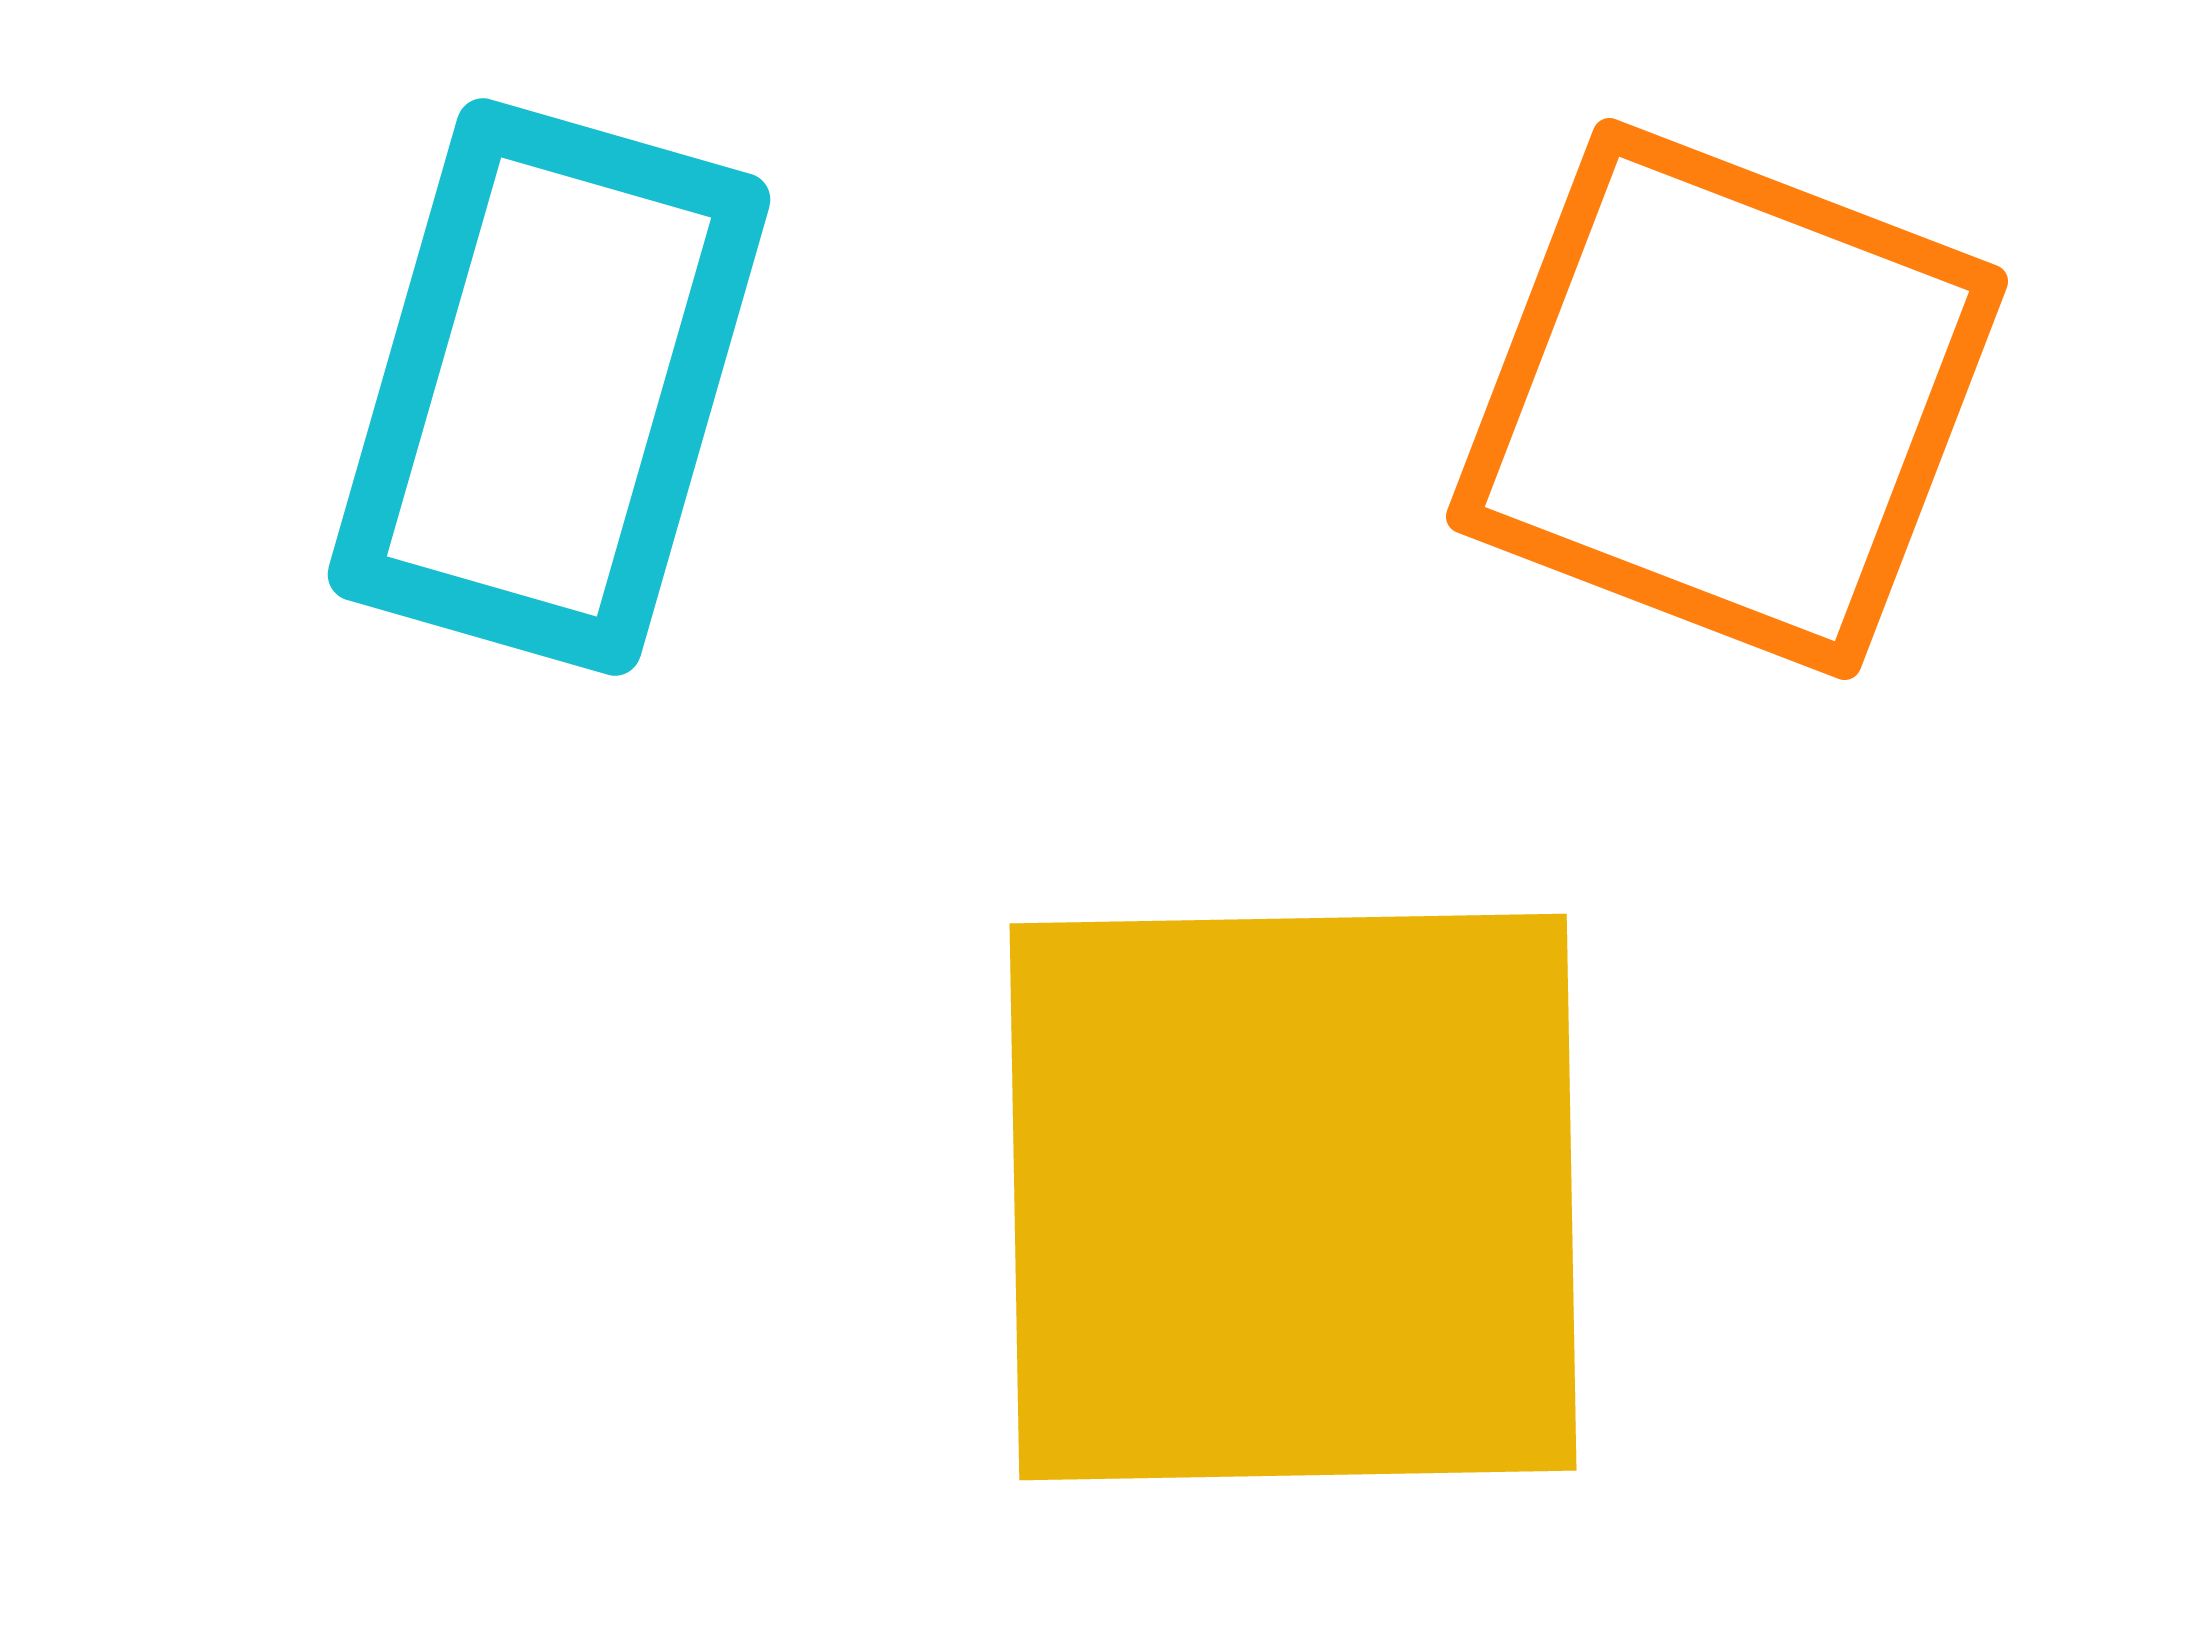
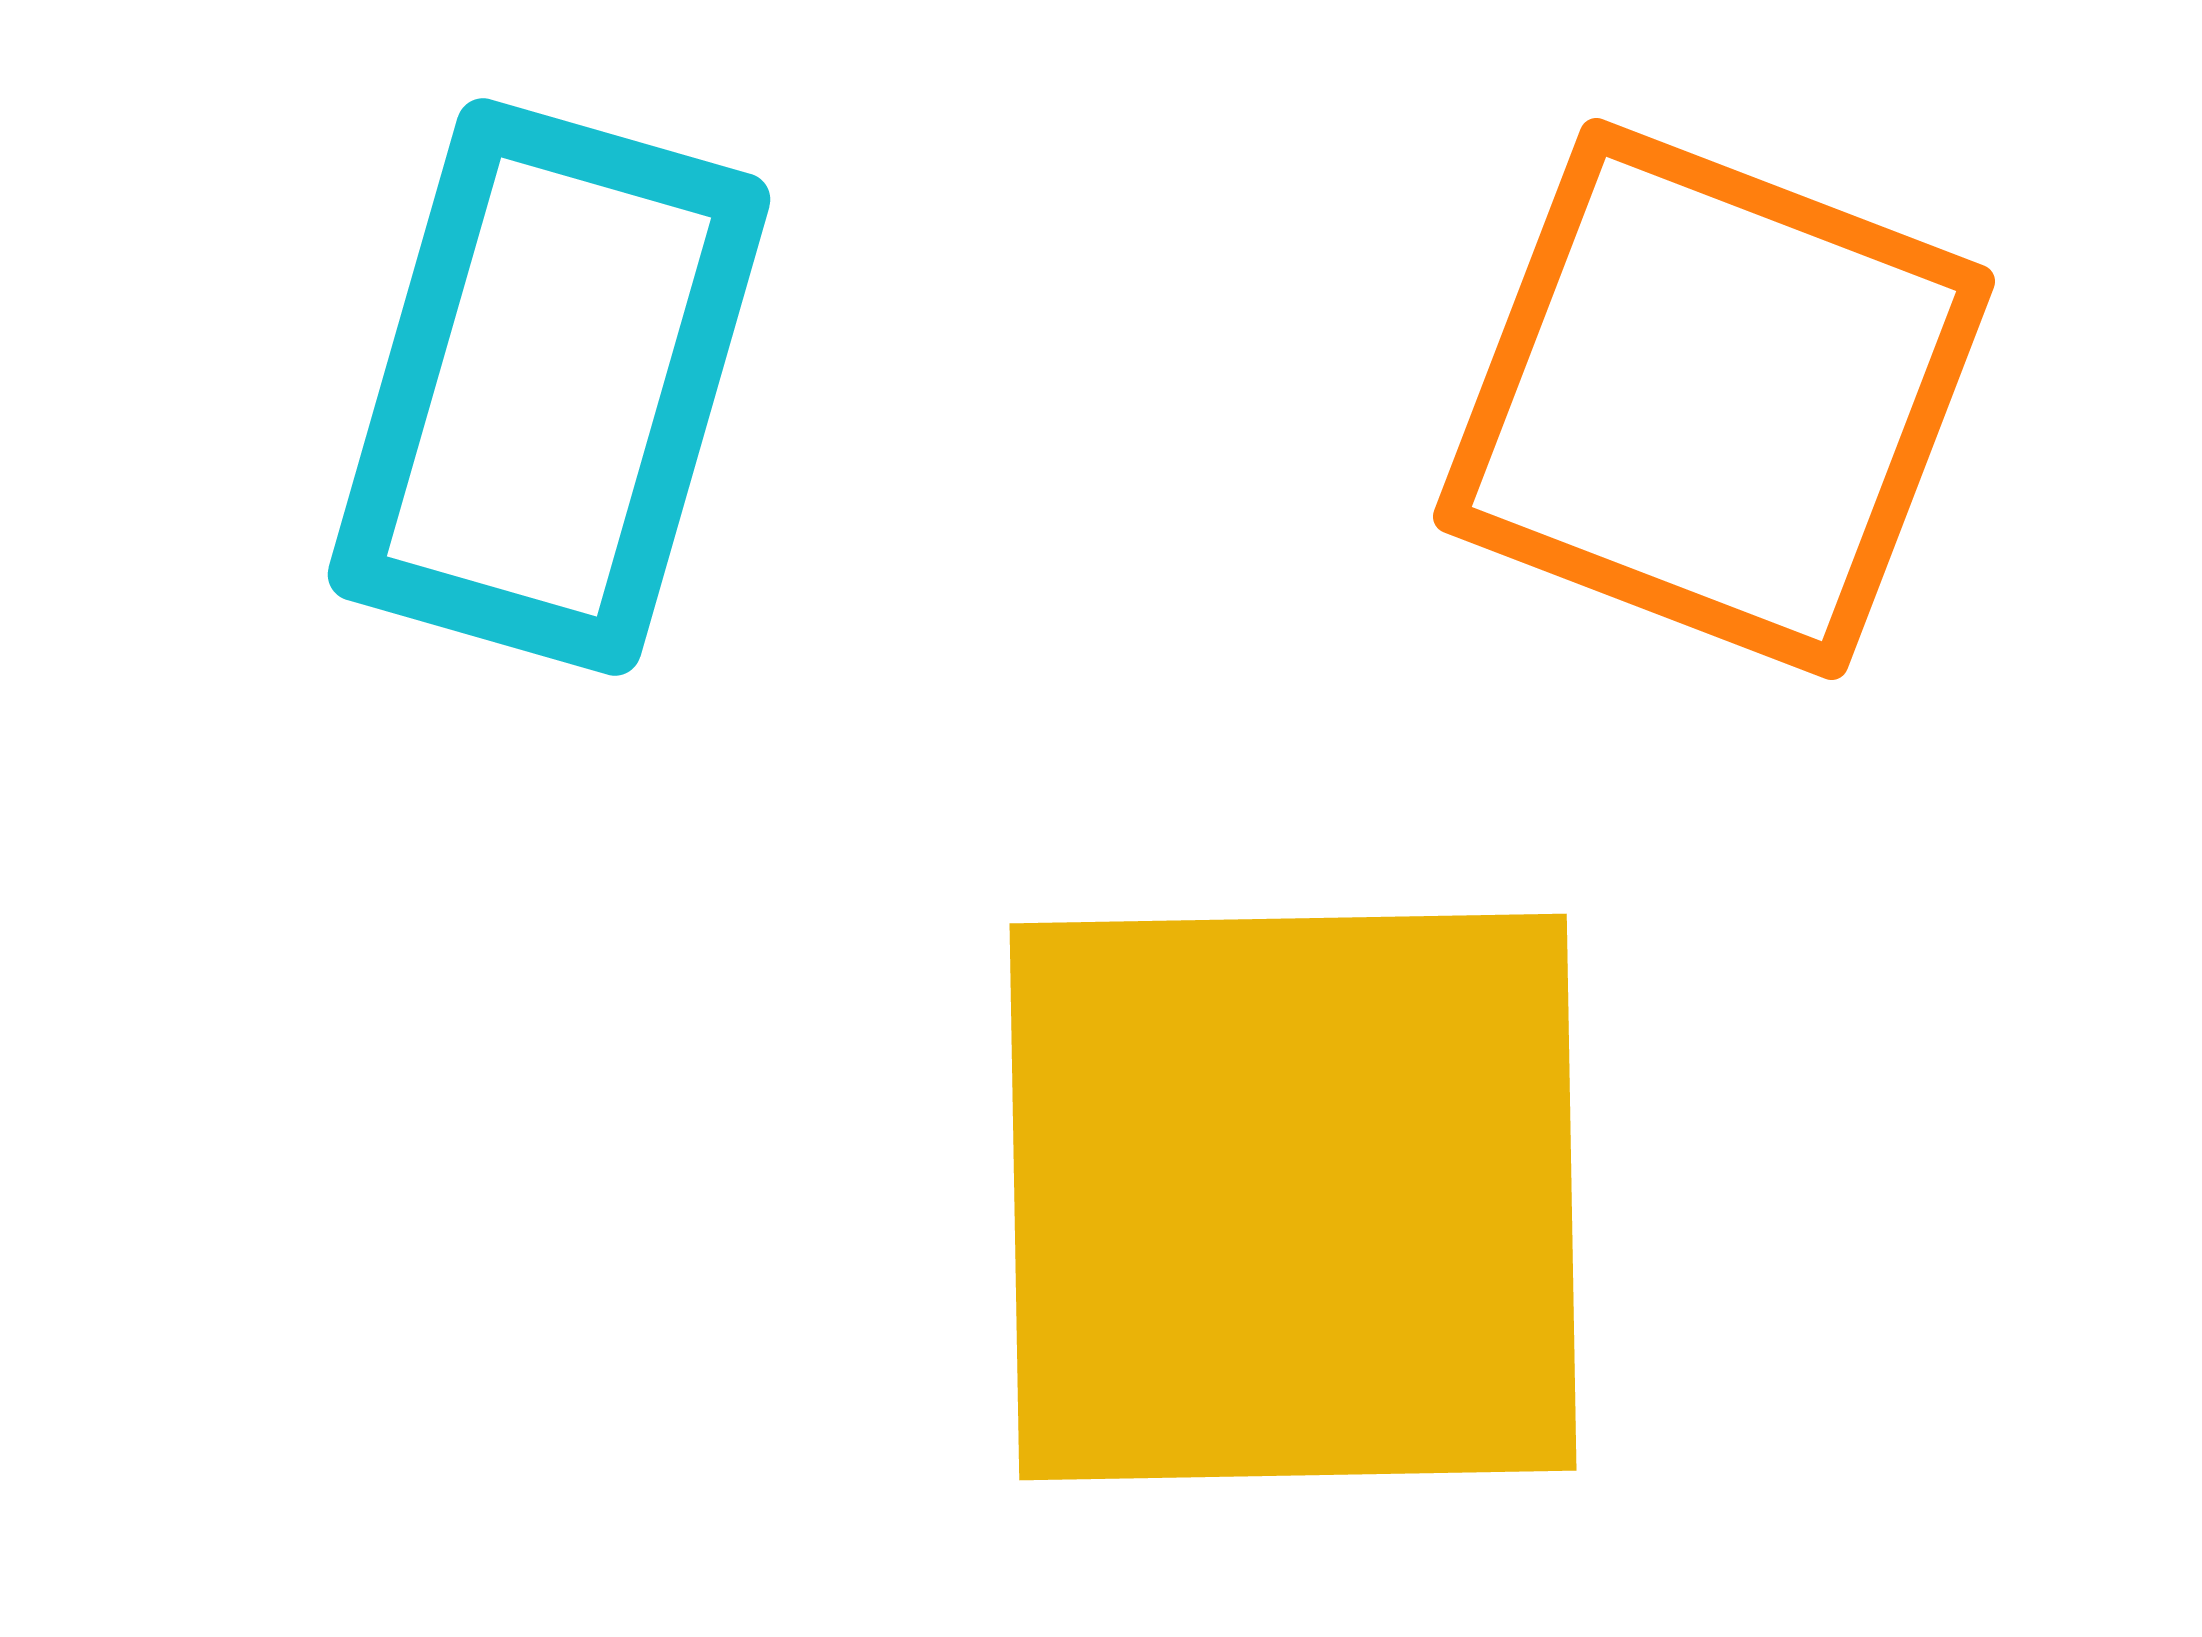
orange square: moved 13 px left
